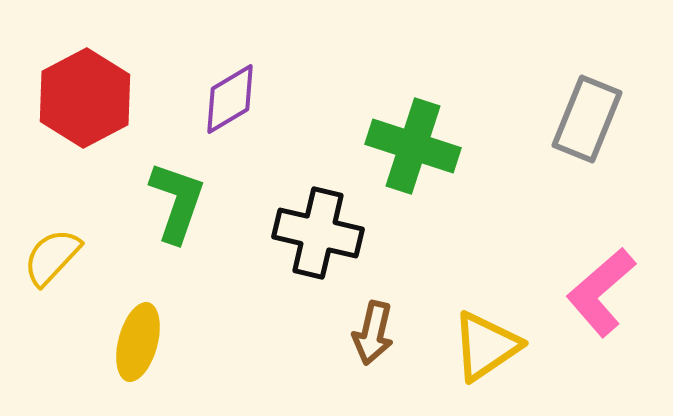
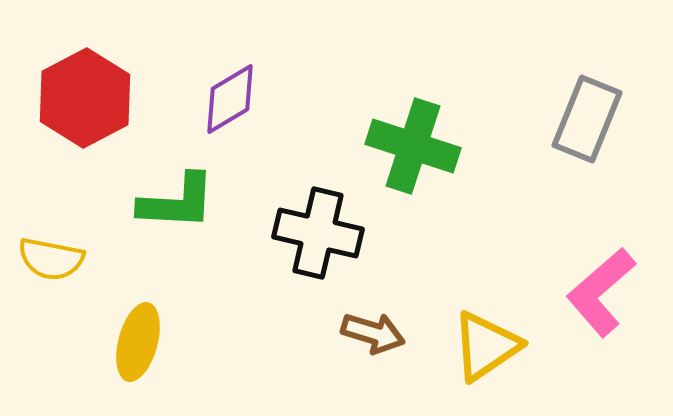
green L-shape: rotated 74 degrees clockwise
yellow semicircle: moved 1 px left, 2 px down; rotated 122 degrees counterclockwise
brown arrow: rotated 86 degrees counterclockwise
